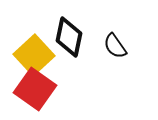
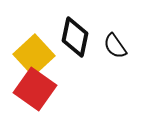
black diamond: moved 6 px right
